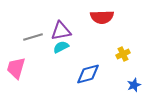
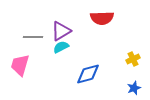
red semicircle: moved 1 px down
purple triangle: rotated 20 degrees counterclockwise
gray line: rotated 18 degrees clockwise
yellow cross: moved 10 px right, 5 px down
pink trapezoid: moved 4 px right, 3 px up
blue star: moved 3 px down
